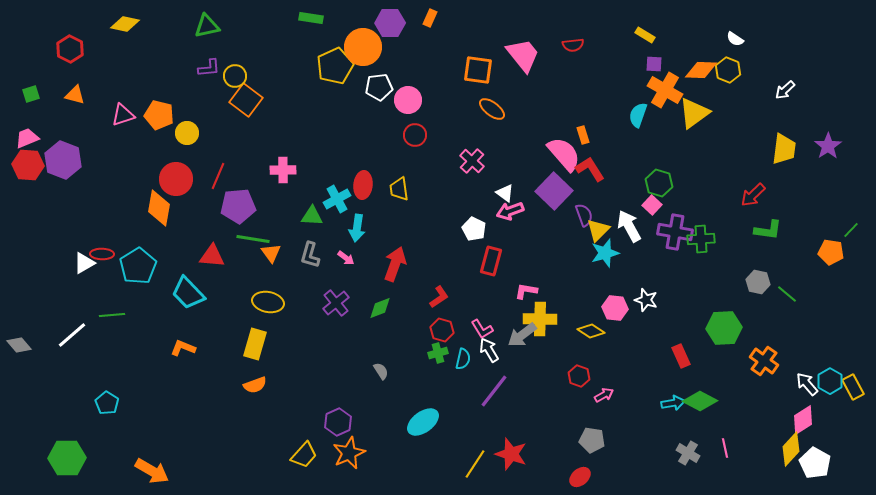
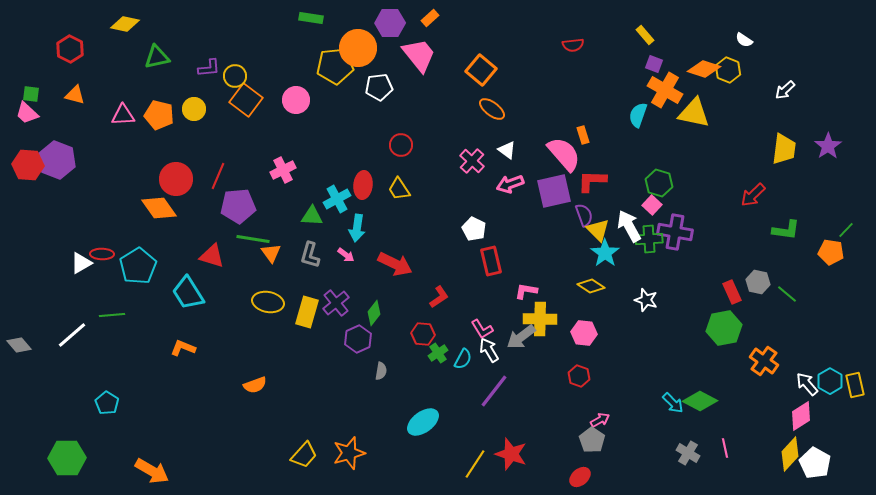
orange rectangle at (430, 18): rotated 24 degrees clockwise
green triangle at (207, 26): moved 50 px left, 31 px down
yellow rectangle at (645, 35): rotated 18 degrees clockwise
white semicircle at (735, 39): moved 9 px right, 1 px down
orange circle at (363, 47): moved 5 px left, 1 px down
pink trapezoid at (523, 55): moved 104 px left
purple square at (654, 64): rotated 18 degrees clockwise
yellow pentagon at (335, 66): rotated 18 degrees clockwise
orange square at (478, 70): moved 3 px right; rotated 32 degrees clockwise
orange diamond at (701, 70): moved 3 px right, 1 px up; rotated 16 degrees clockwise
green square at (31, 94): rotated 24 degrees clockwise
pink circle at (408, 100): moved 112 px left
yellow triangle at (694, 113): rotated 48 degrees clockwise
pink triangle at (123, 115): rotated 15 degrees clockwise
yellow circle at (187, 133): moved 7 px right, 24 px up
red circle at (415, 135): moved 14 px left, 10 px down
pink trapezoid at (27, 138): moved 25 px up; rotated 115 degrees counterclockwise
purple hexagon at (63, 160): moved 6 px left
red L-shape at (590, 169): moved 2 px right, 12 px down; rotated 56 degrees counterclockwise
pink cross at (283, 170): rotated 25 degrees counterclockwise
yellow trapezoid at (399, 189): rotated 25 degrees counterclockwise
purple square at (554, 191): rotated 33 degrees clockwise
white triangle at (505, 193): moved 2 px right, 43 px up
orange diamond at (159, 208): rotated 45 degrees counterclockwise
pink arrow at (510, 211): moved 27 px up
yellow triangle at (598, 230): rotated 30 degrees counterclockwise
green L-shape at (768, 230): moved 18 px right
green line at (851, 230): moved 5 px left
green cross at (701, 239): moved 52 px left
cyan star at (605, 253): rotated 20 degrees counterclockwise
red triangle at (212, 256): rotated 12 degrees clockwise
pink arrow at (346, 258): moved 3 px up
red rectangle at (491, 261): rotated 28 degrees counterclockwise
white triangle at (84, 263): moved 3 px left
red arrow at (395, 264): rotated 96 degrees clockwise
cyan trapezoid at (188, 293): rotated 12 degrees clockwise
green diamond at (380, 308): moved 6 px left, 5 px down; rotated 30 degrees counterclockwise
pink hexagon at (615, 308): moved 31 px left, 25 px down
green hexagon at (724, 328): rotated 8 degrees counterclockwise
red hexagon at (442, 330): moved 19 px left, 4 px down; rotated 10 degrees counterclockwise
yellow diamond at (591, 331): moved 45 px up
gray arrow at (522, 335): moved 1 px left, 2 px down
yellow rectangle at (255, 344): moved 52 px right, 32 px up
green cross at (438, 353): rotated 18 degrees counterclockwise
red rectangle at (681, 356): moved 51 px right, 64 px up
cyan semicircle at (463, 359): rotated 15 degrees clockwise
gray semicircle at (381, 371): rotated 42 degrees clockwise
yellow rectangle at (853, 387): moved 2 px right, 2 px up; rotated 15 degrees clockwise
pink arrow at (604, 395): moved 4 px left, 25 px down
cyan arrow at (673, 403): rotated 55 degrees clockwise
pink diamond at (803, 420): moved 2 px left, 4 px up
purple hexagon at (338, 422): moved 20 px right, 83 px up
gray pentagon at (592, 440): rotated 25 degrees clockwise
yellow diamond at (791, 449): moved 1 px left, 5 px down
orange star at (349, 453): rotated 8 degrees clockwise
